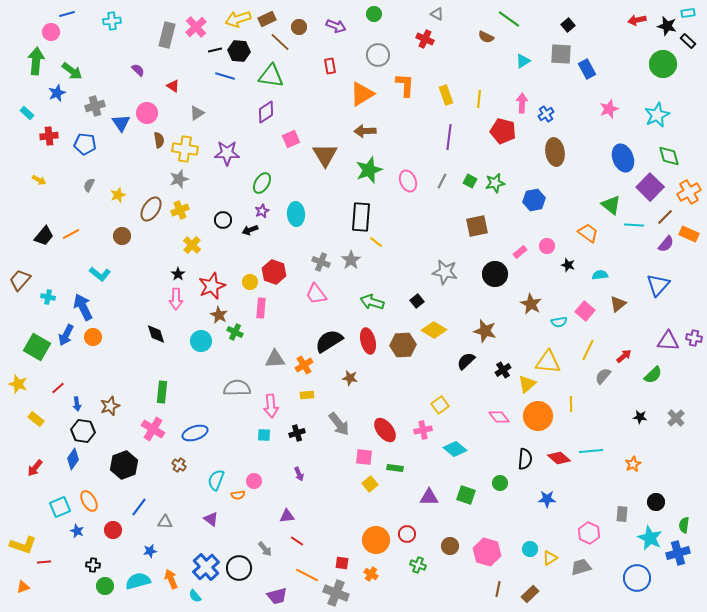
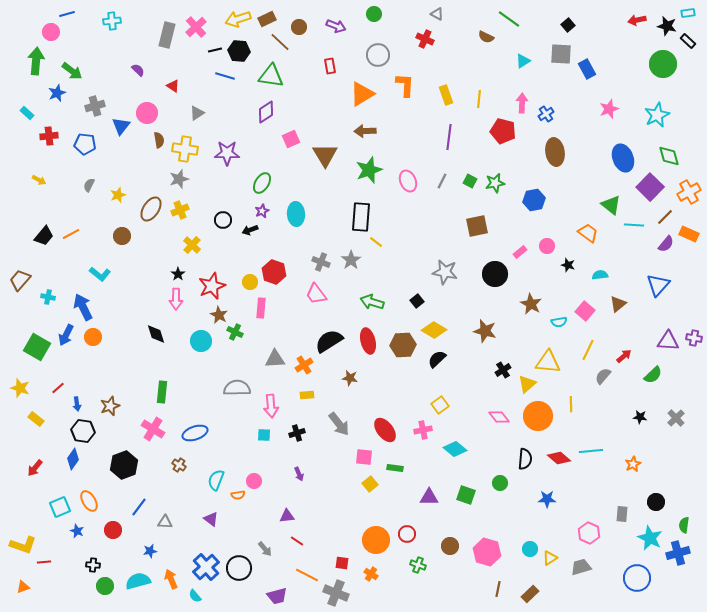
blue triangle at (121, 123): moved 3 px down; rotated 12 degrees clockwise
black semicircle at (466, 361): moved 29 px left, 2 px up
yellow star at (18, 384): moved 2 px right, 4 px down
